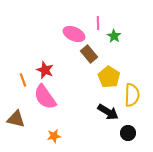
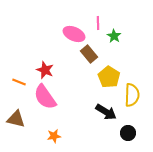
orange line: moved 4 px left, 2 px down; rotated 48 degrees counterclockwise
black arrow: moved 2 px left
